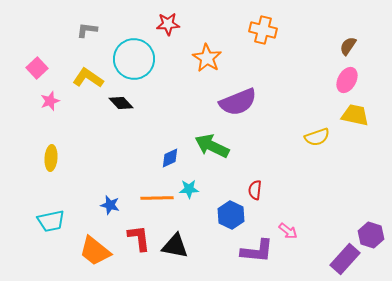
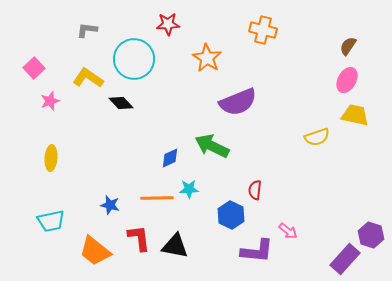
pink square: moved 3 px left
